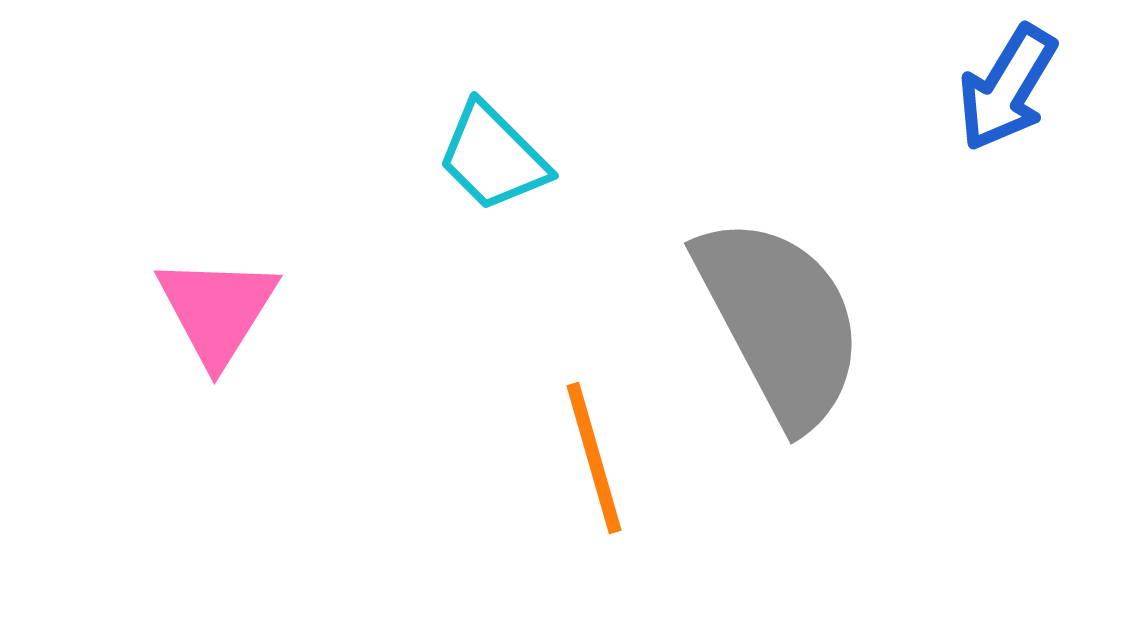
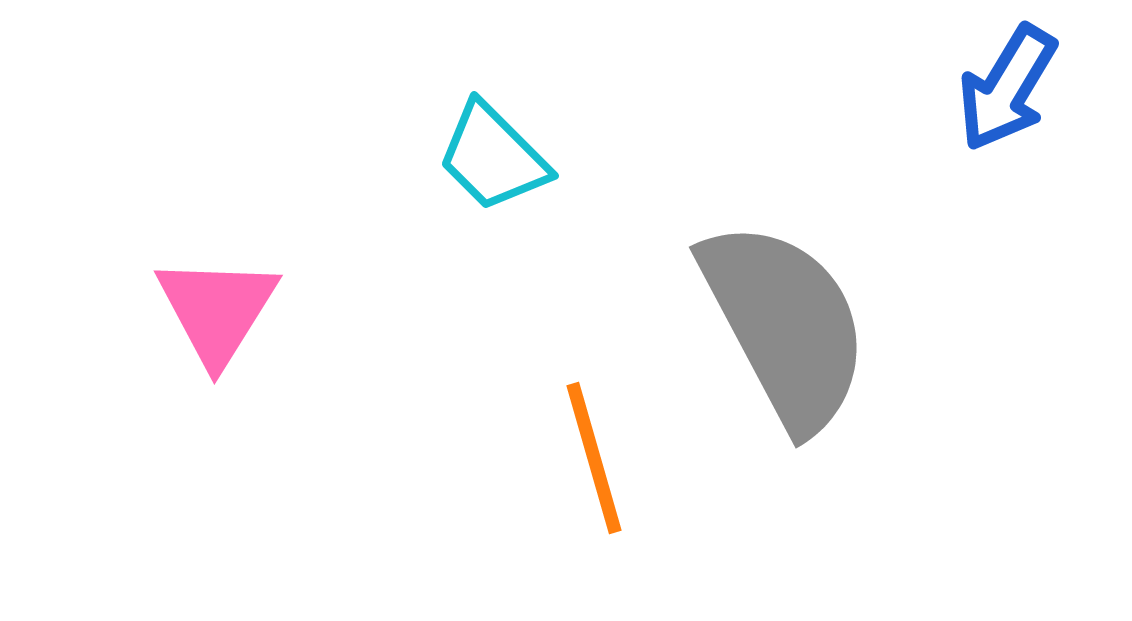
gray semicircle: moved 5 px right, 4 px down
